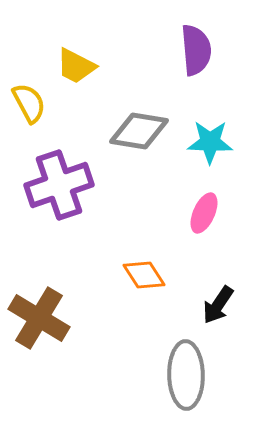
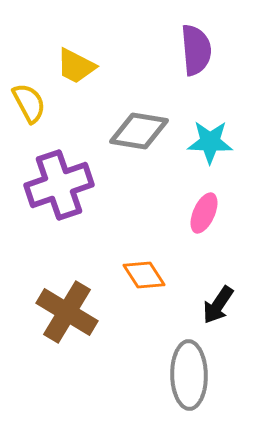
brown cross: moved 28 px right, 6 px up
gray ellipse: moved 3 px right
